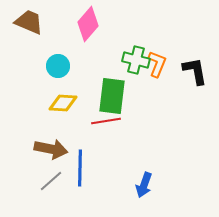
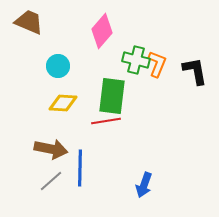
pink diamond: moved 14 px right, 7 px down
